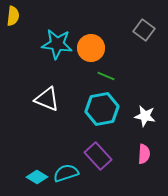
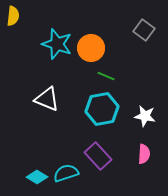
cyan star: rotated 12 degrees clockwise
